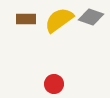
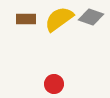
yellow semicircle: moved 1 px up
